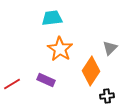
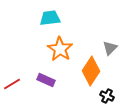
cyan trapezoid: moved 2 px left
black cross: rotated 32 degrees clockwise
